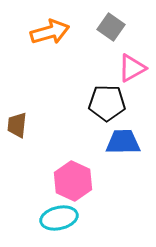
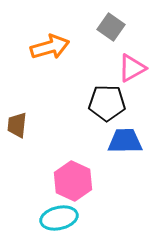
orange arrow: moved 15 px down
blue trapezoid: moved 2 px right, 1 px up
